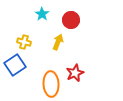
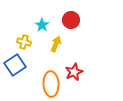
cyan star: moved 11 px down
yellow arrow: moved 2 px left, 2 px down
red star: moved 1 px left, 1 px up
